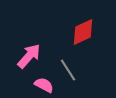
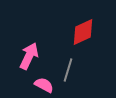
pink arrow: rotated 16 degrees counterclockwise
gray line: rotated 50 degrees clockwise
